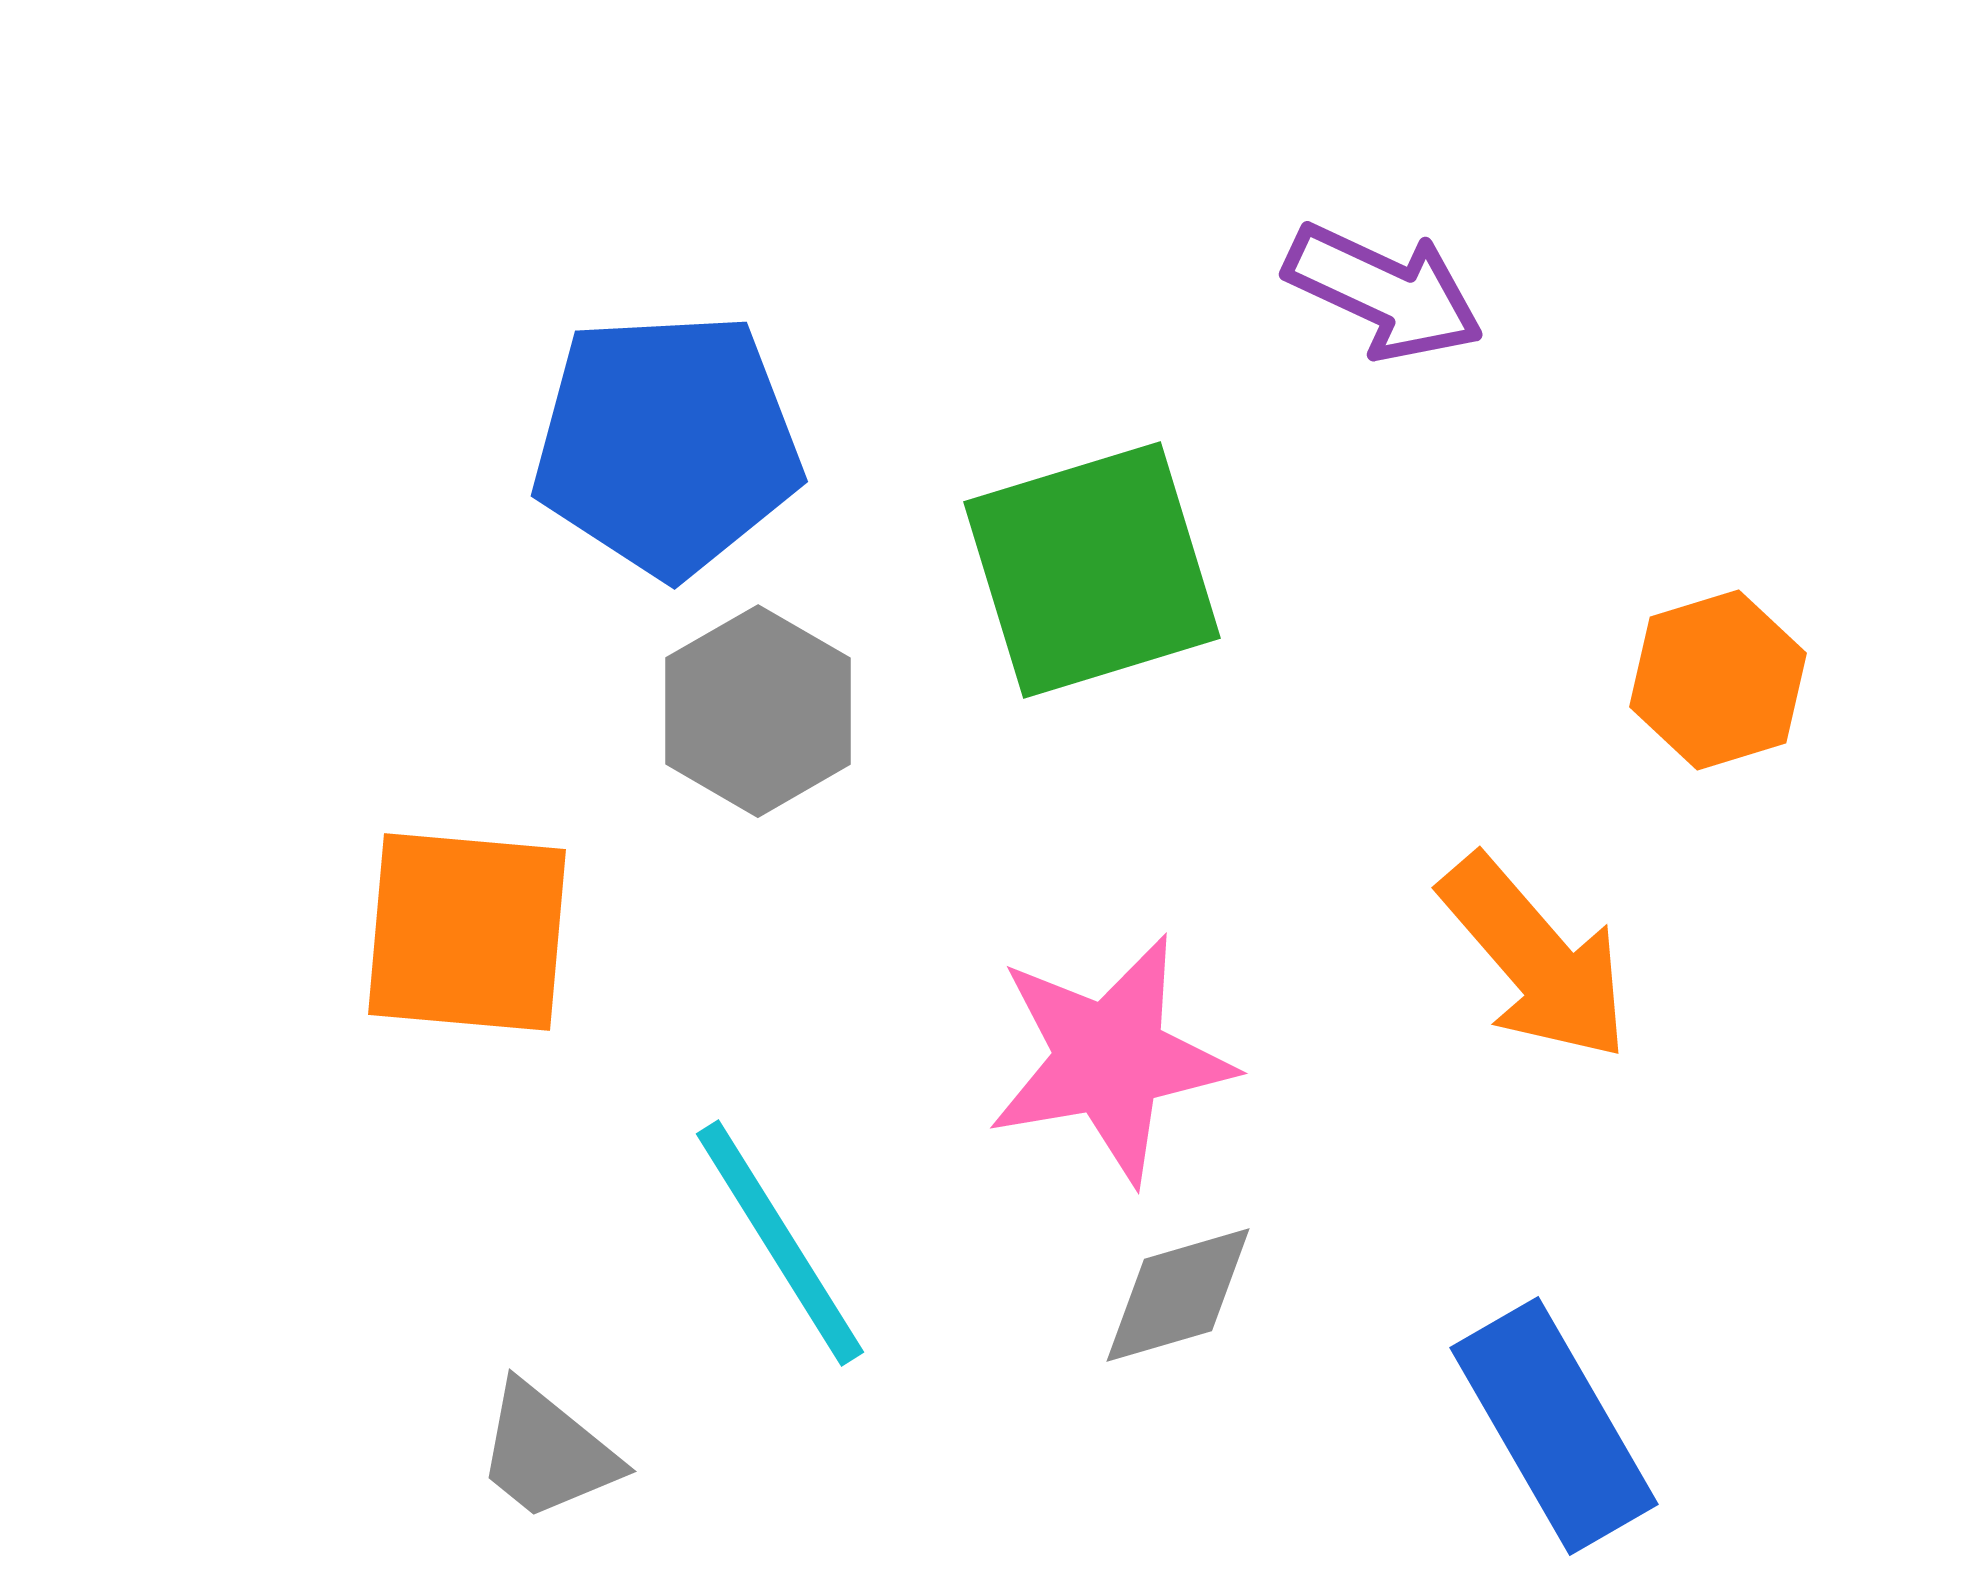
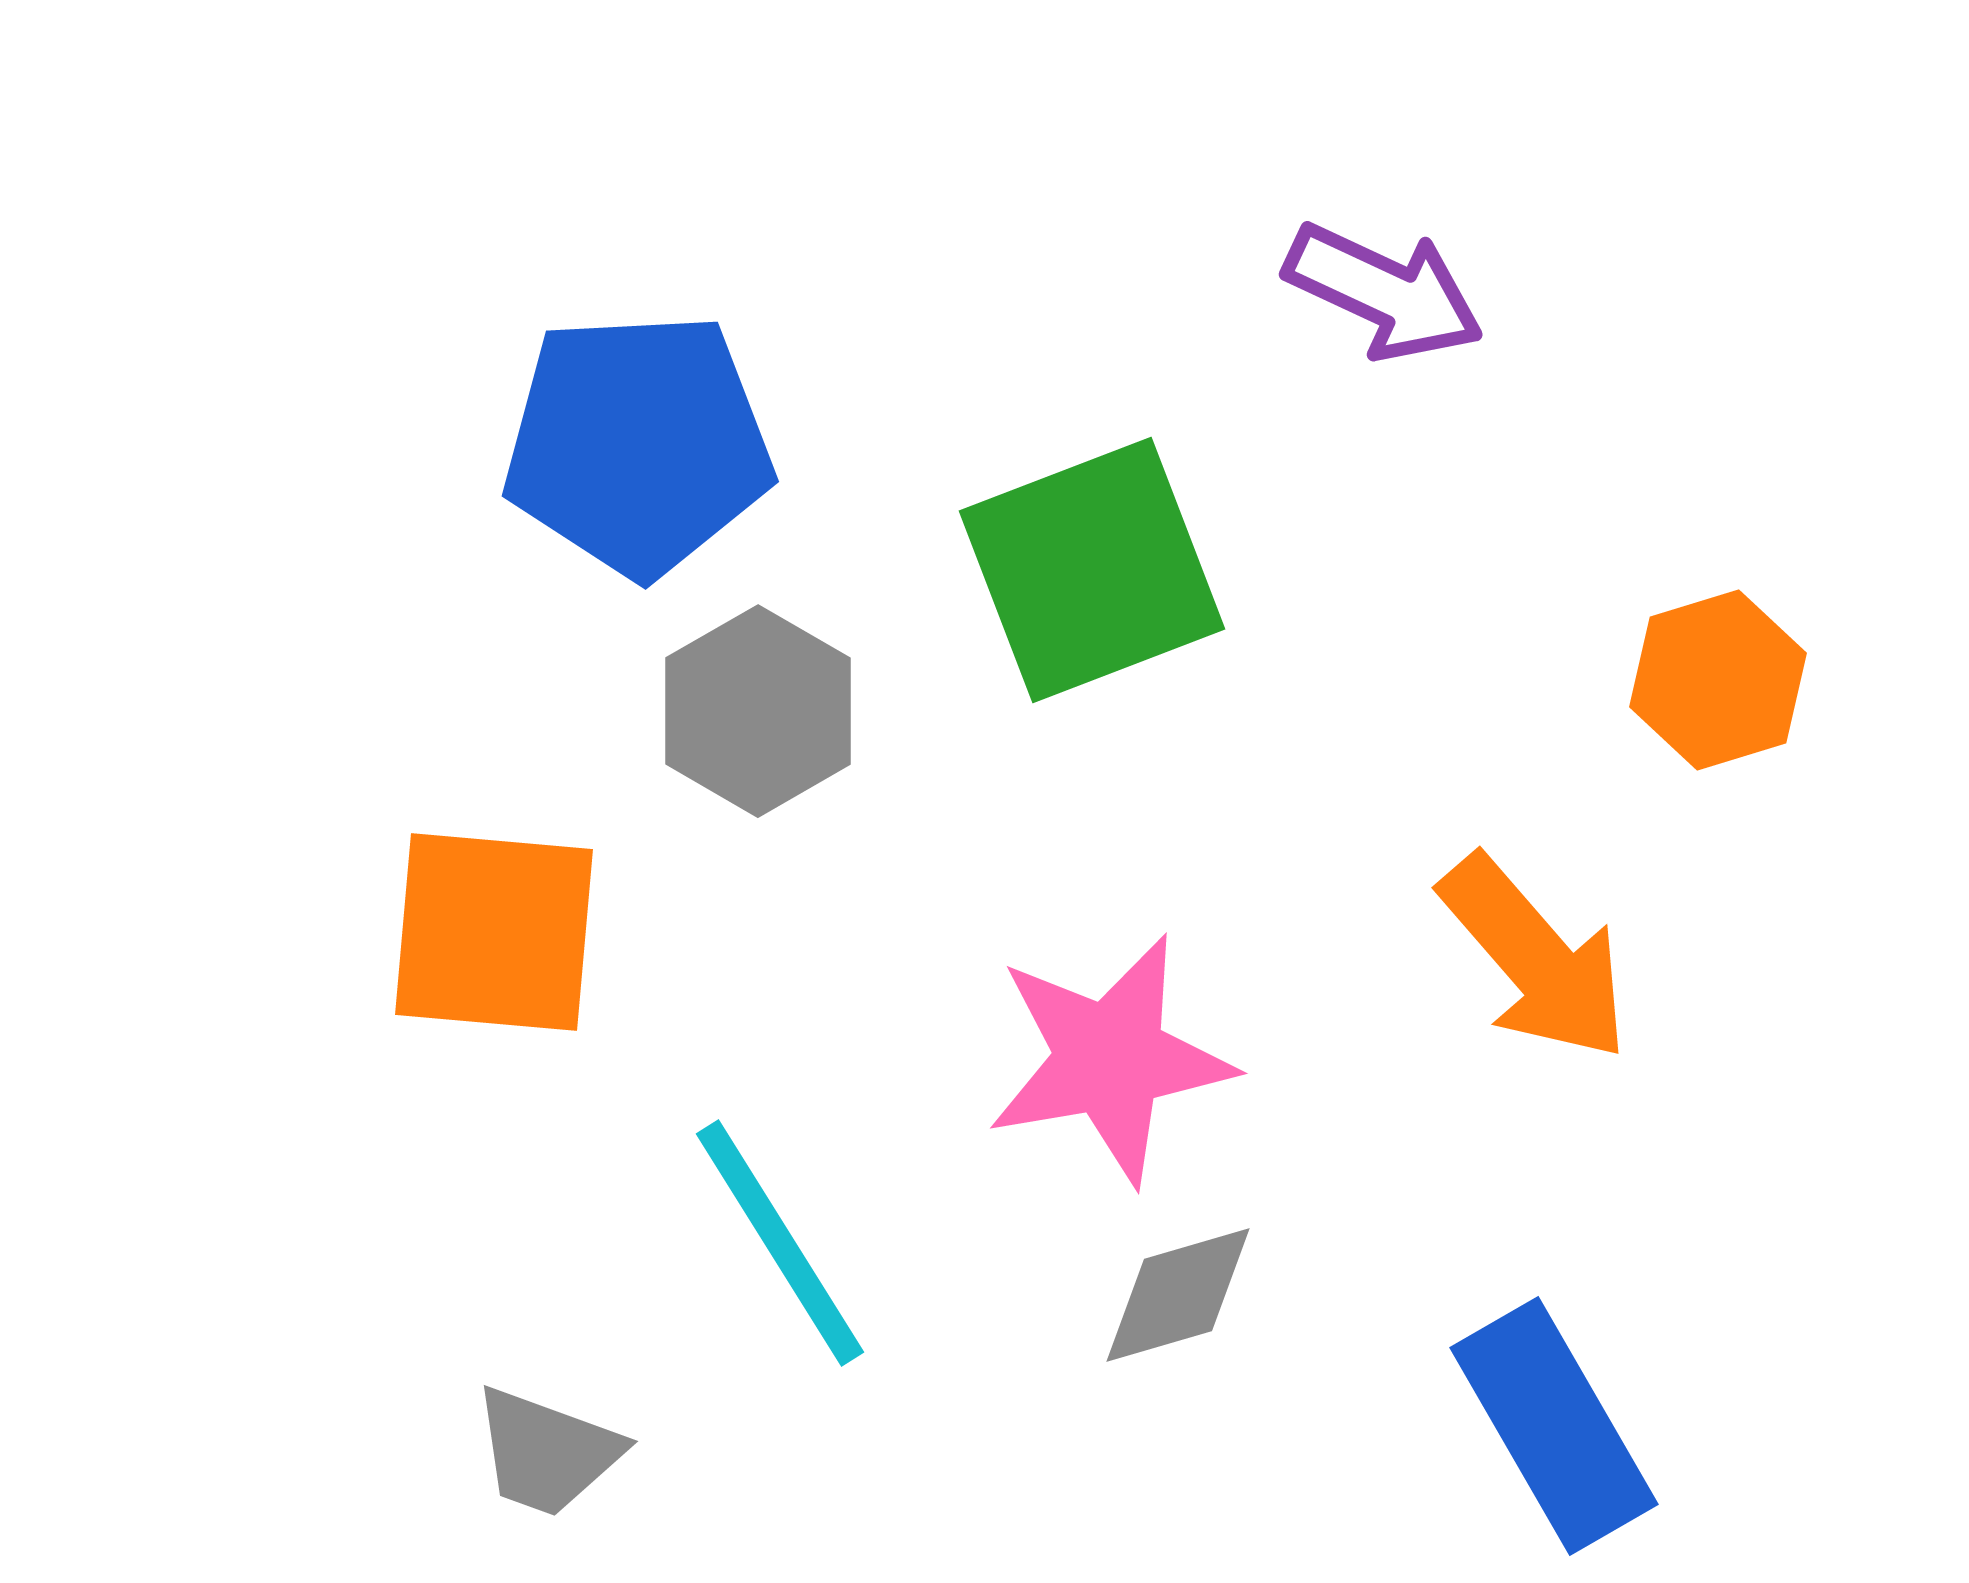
blue pentagon: moved 29 px left
green square: rotated 4 degrees counterclockwise
orange square: moved 27 px right
gray trapezoid: rotated 19 degrees counterclockwise
